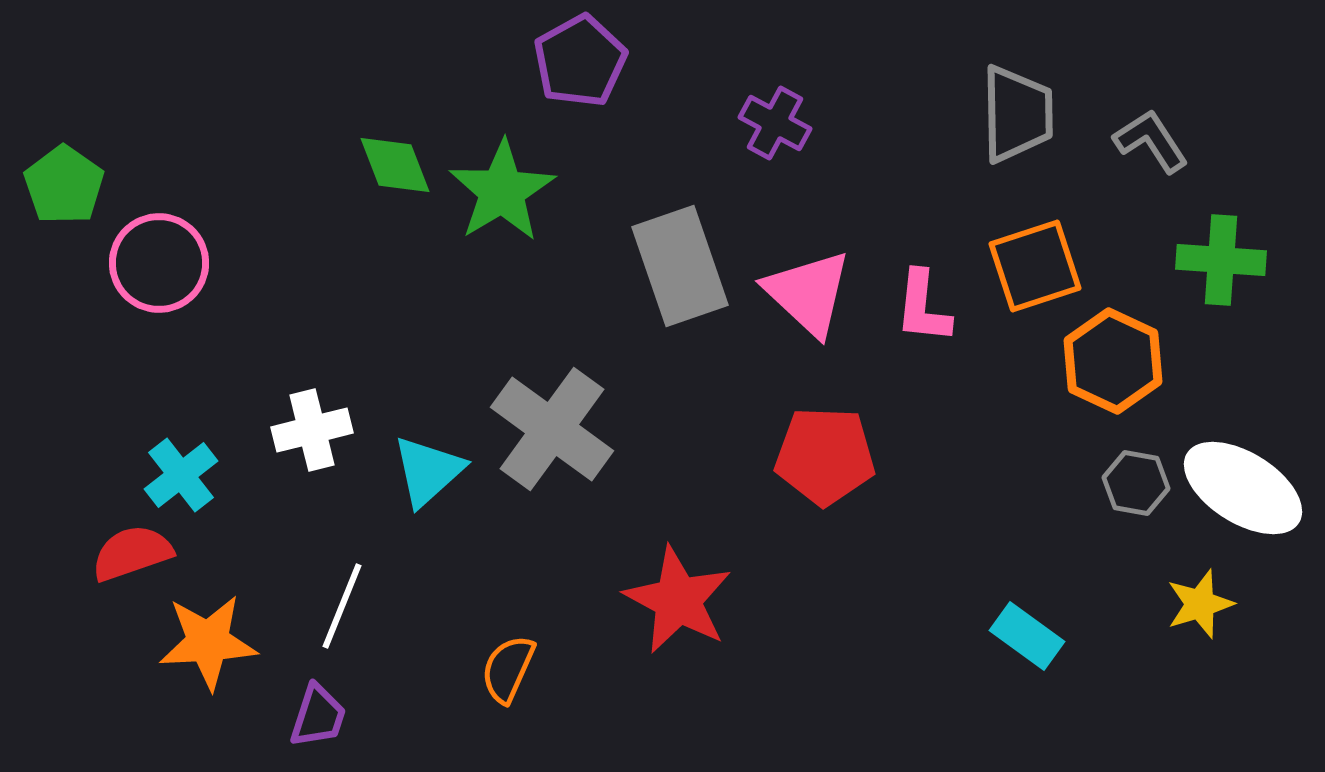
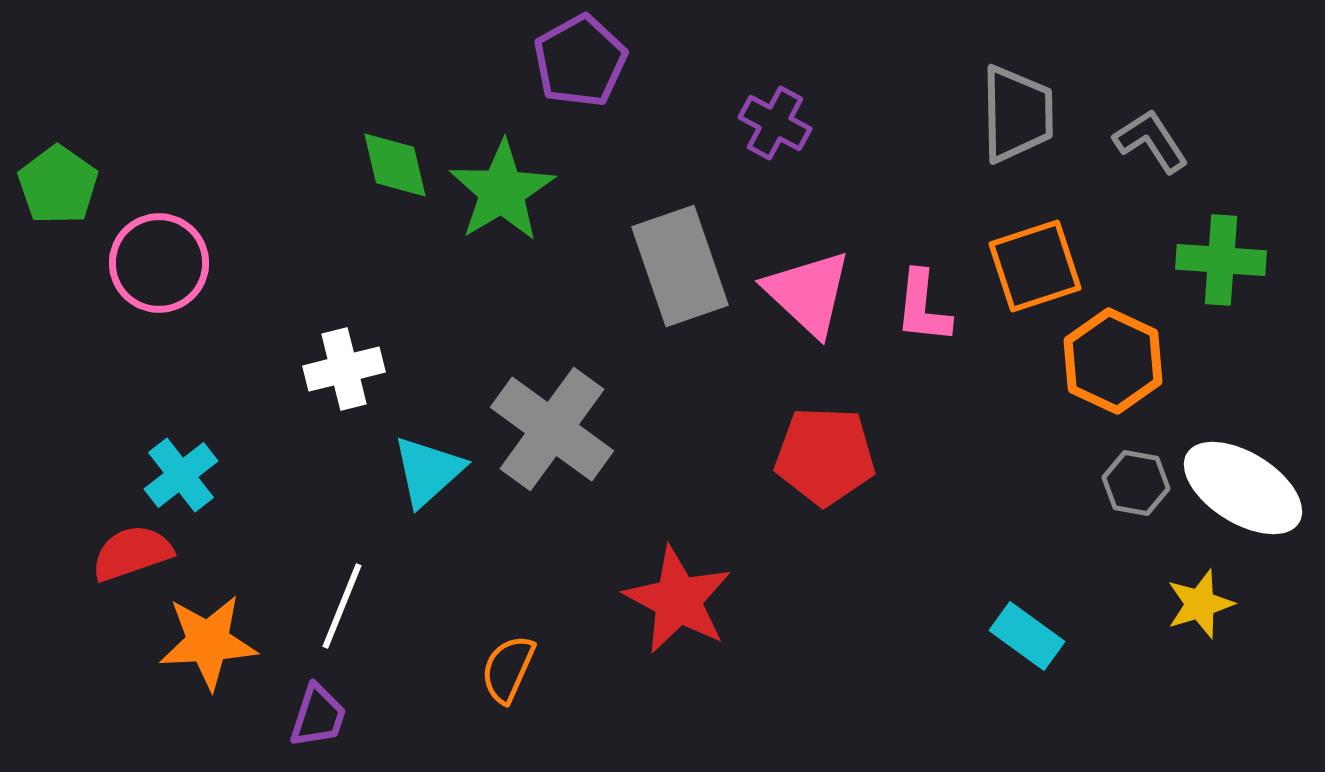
green diamond: rotated 8 degrees clockwise
green pentagon: moved 6 px left
white cross: moved 32 px right, 61 px up
